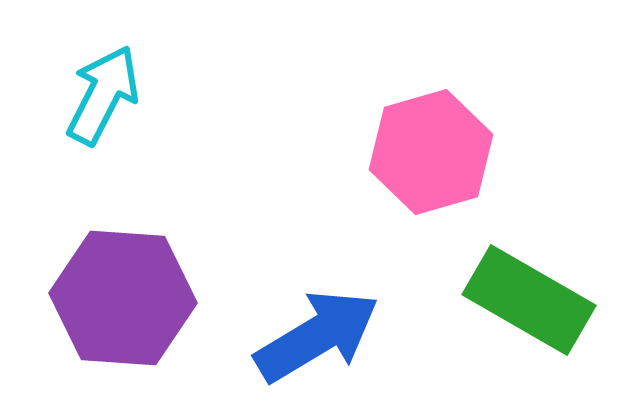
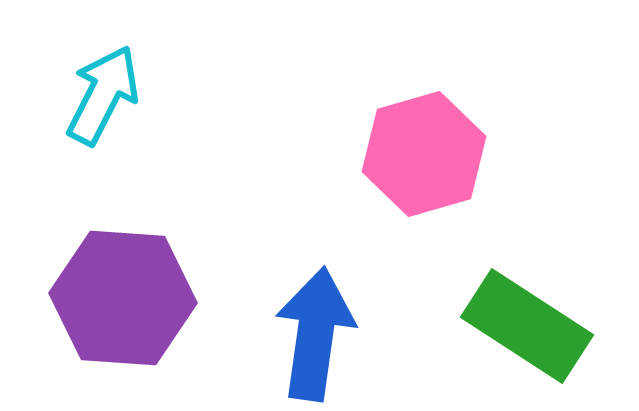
pink hexagon: moved 7 px left, 2 px down
green rectangle: moved 2 px left, 26 px down; rotated 3 degrees clockwise
blue arrow: moved 2 px left, 2 px up; rotated 51 degrees counterclockwise
